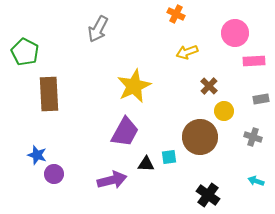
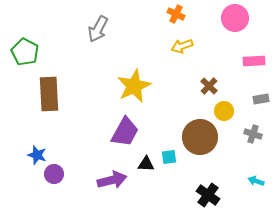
pink circle: moved 15 px up
yellow arrow: moved 5 px left, 6 px up
gray cross: moved 3 px up
